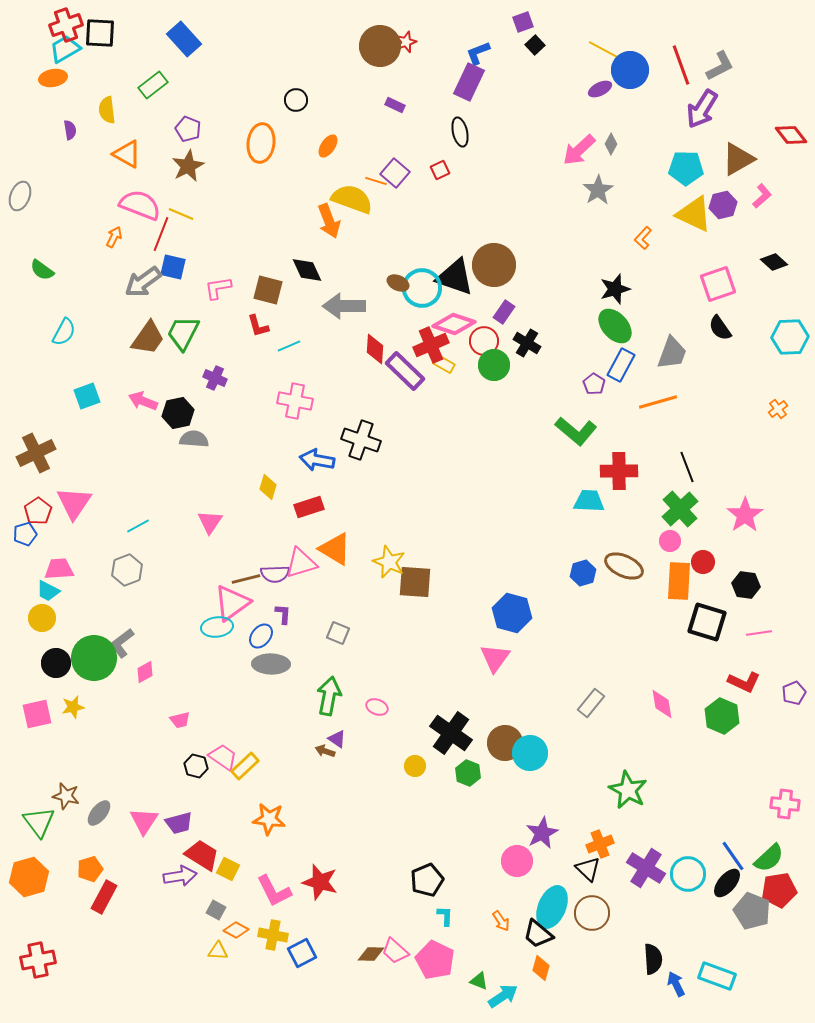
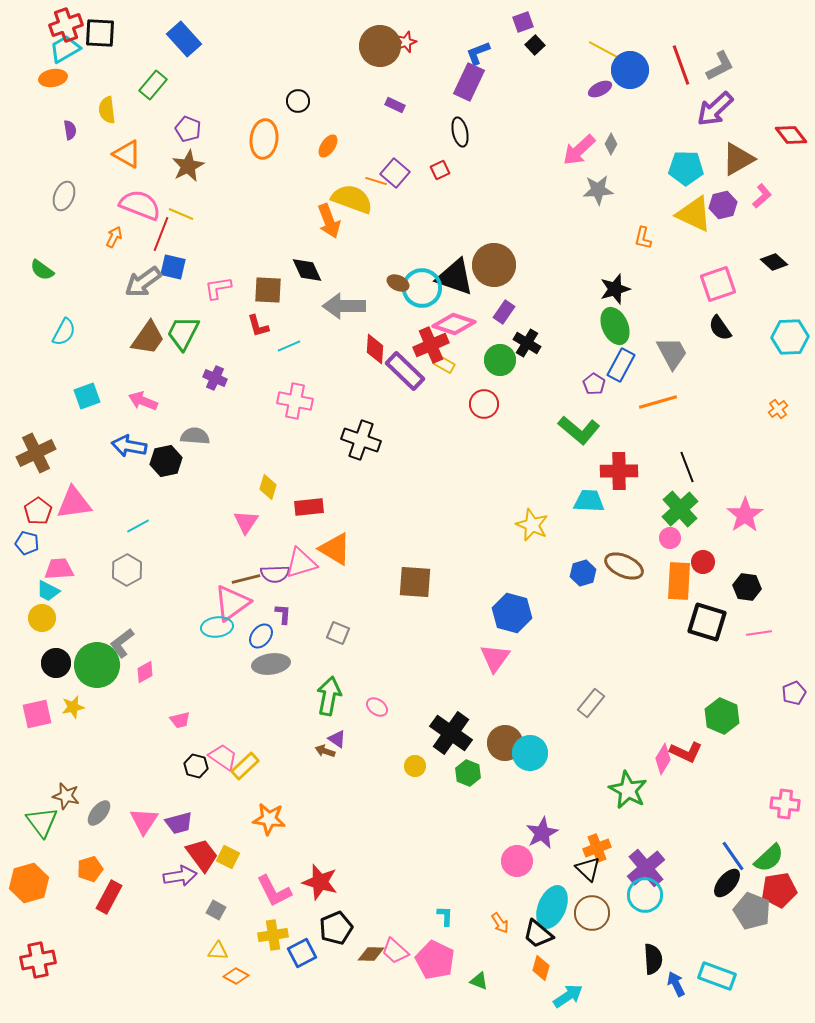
green rectangle at (153, 85): rotated 12 degrees counterclockwise
black circle at (296, 100): moved 2 px right, 1 px down
purple arrow at (702, 109): moved 13 px right; rotated 15 degrees clockwise
orange ellipse at (261, 143): moved 3 px right, 4 px up
gray star at (598, 190): rotated 28 degrees clockwise
gray ellipse at (20, 196): moved 44 px right
orange L-shape at (643, 238): rotated 30 degrees counterclockwise
brown square at (268, 290): rotated 12 degrees counterclockwise
green ellipse at (615, 326): rotated 18 degrees clockwise
red circle at (484, 341): moved 63 px down
gray trapezoid at (672, 353): rotated 48 degrees counterclockwise
green circle at (494, 365): moved 6 px right, 5 px up
black hexagon at (178, 413): moved 12 px left, 48 px down
green L-shape at (576, 431): moved 3 px right, 1 px up
gray semicircle at (194, 439): moved 1 px right, 3 px up
blue arrow at (317, 460): moved 188 px left, 14 px up
pink triangle at (74, 503): rotated 48 degrees clockwise
red rectangle at (309, 507): rotated 12 degrees clockwise
pink triangle at (210, 522): moved 36 px right
blue pentagon at (25, 534): moved 2 px right, 9 px down; rotated 30 degrees clockwise
pink circle at (670, 541): moved 3 px up
yellow star at (389, 562): moved 143 px right, 37 px up
gray hexagon at (127, 570): rotated 8 degrees counterclockwise
black hexagon at (746, 585): moved 1 px right, 2 px down
green circle at (94, 658): moved 3 px right, 7 px down
gray ellipse at (271, 664): rotated 9 degrees counterclockwise
red L-shape at (744, 682): moved 58 px left, 70 px down
pink diamond at (662, 704): moved 1 px right, 55 px down; rotated 40 degrees clockwise
pink ellipse at (377, 707): rotated 15 degrees clockwise
green triangle at (39, 822): moved 3 px right
orange cross at (600, 844): moved 3 px left, 4 px down
red trapezoid at (202, 855): rotated 21 degrees clockwise
purple cross at (646, 868): rotated 18 degrees clockwise
yellow square at (228, 869): moved 12 px up
cyan circle at (688, 874): moved 43 px left, 21 px down
orange hexagon at (29, 877): moved 6 px down
black pentagon at (427, 880): moved 91 px left, 48 px down
red rectangle at (104, 897): moved 5 px right
orange arrow at (501, 921): moved 1 px left, 2 px down
orange diamond at (236, 930): moved 46 px down
yellow cross at (273, 935): rotated 20 degrees counterclockwise
cyan arrow at (503, 996): moved 65 px right
